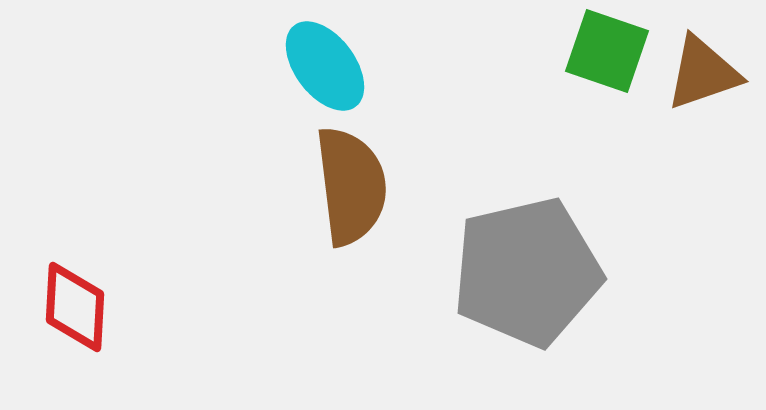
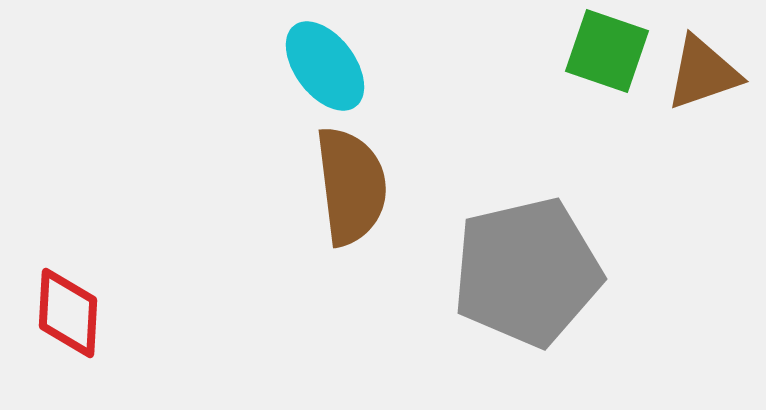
red diamond: moved 7 px left, 6 px down
